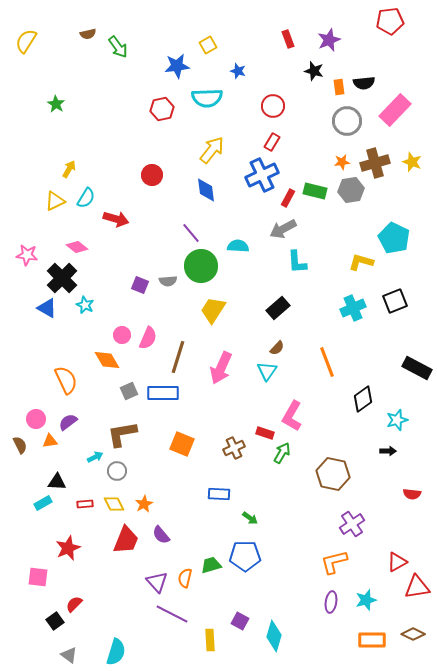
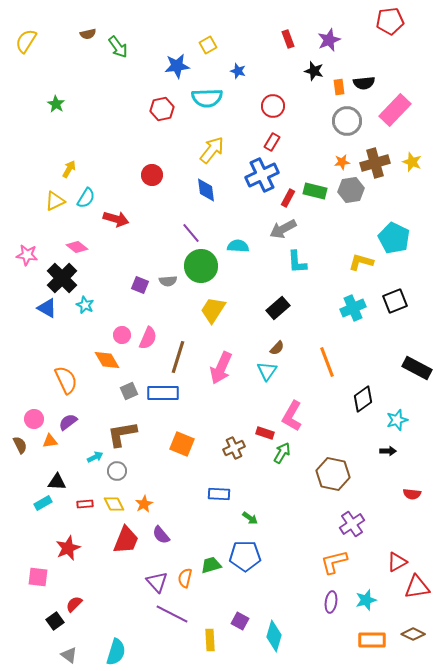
pink circle at (36, 419): moved 2 px left
